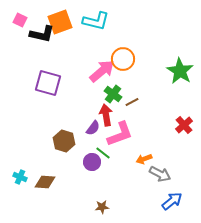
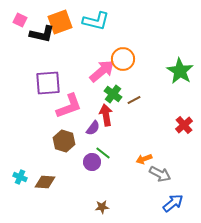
purple square: rotated 20 degrees counterclockwise
brown line: moved 2 px right, 2 px up
pink L-shape: moved 51 px left, 28 px up
blue arrow: moved 1 px right, 2 px down
